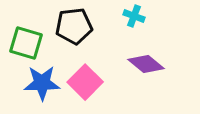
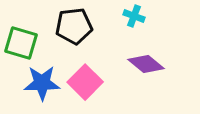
green square: moved 5 px left
